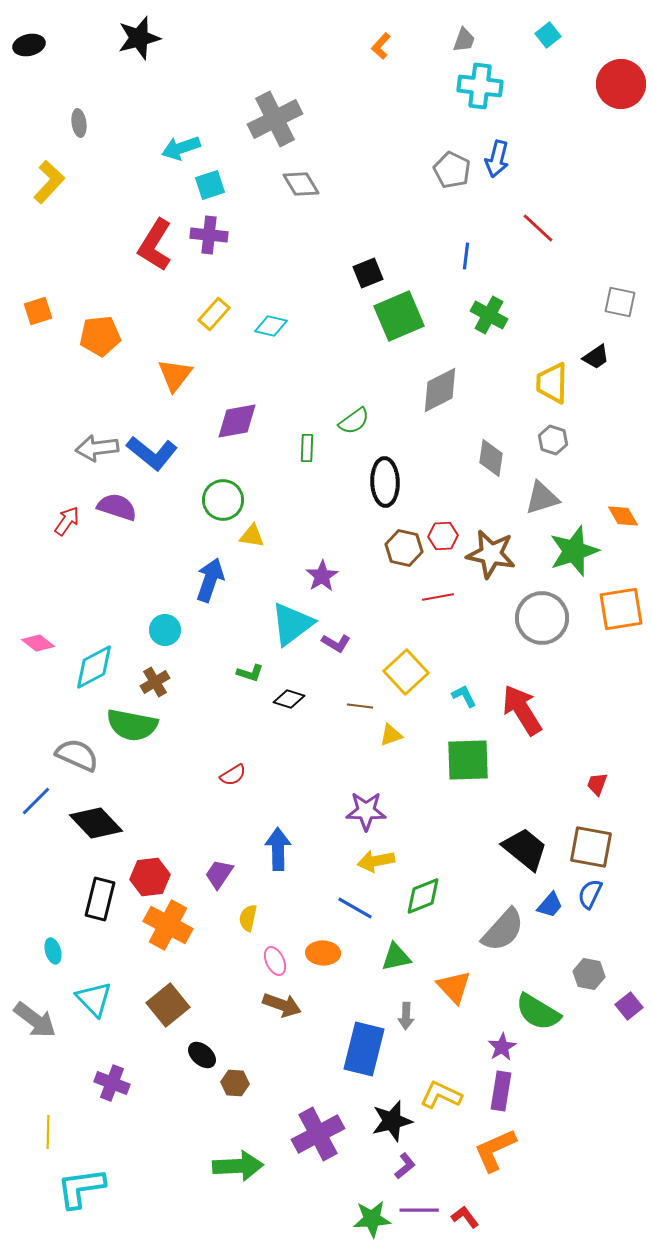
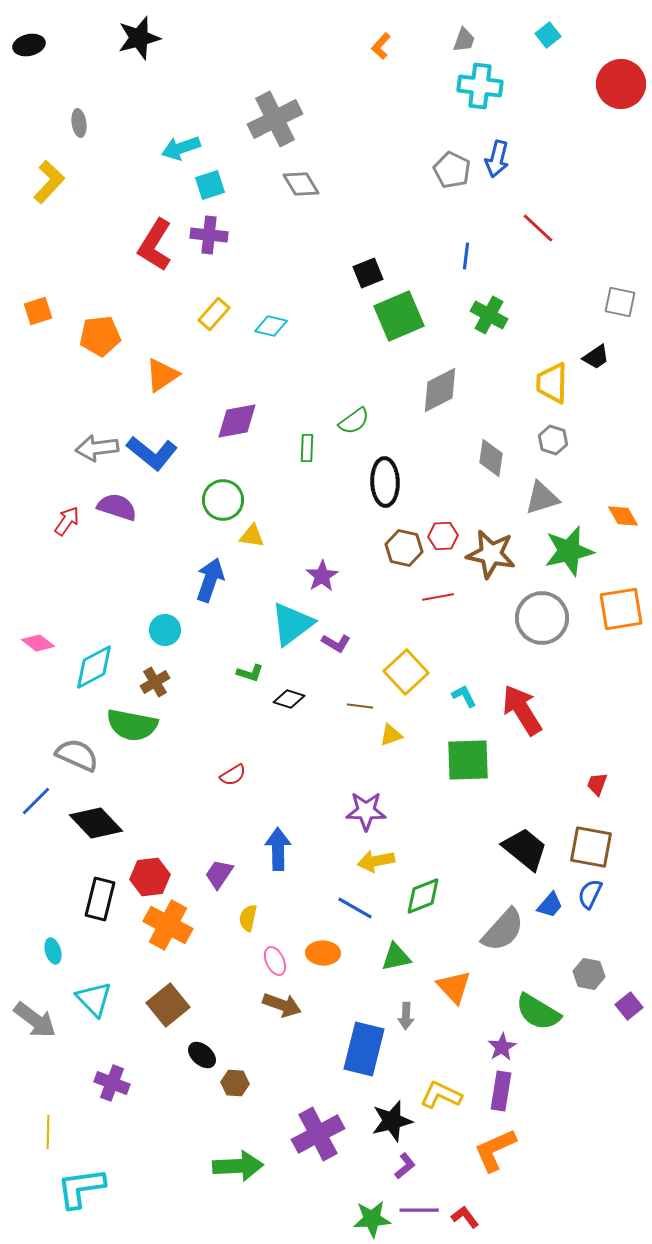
orange triangle at (175, 375): moved 13 px left; rotated 18 degrees clockwise
green star at (574, 551): moved 5 px left; rotated 6 degrees clockwise
